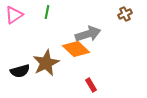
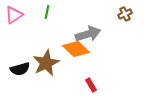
black semicircle: moved 2 px up
